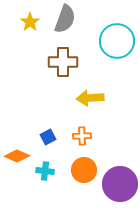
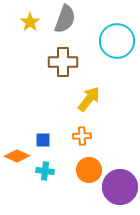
yellow arrow: moved 1 px left, 1 px down; rotated 132 degrees clockwise
blue square: moved 5 px left, 3 px down; rotated 28 degrees clockwise
orange circle: moved 5 px right
purple circle: moved 3 px down
